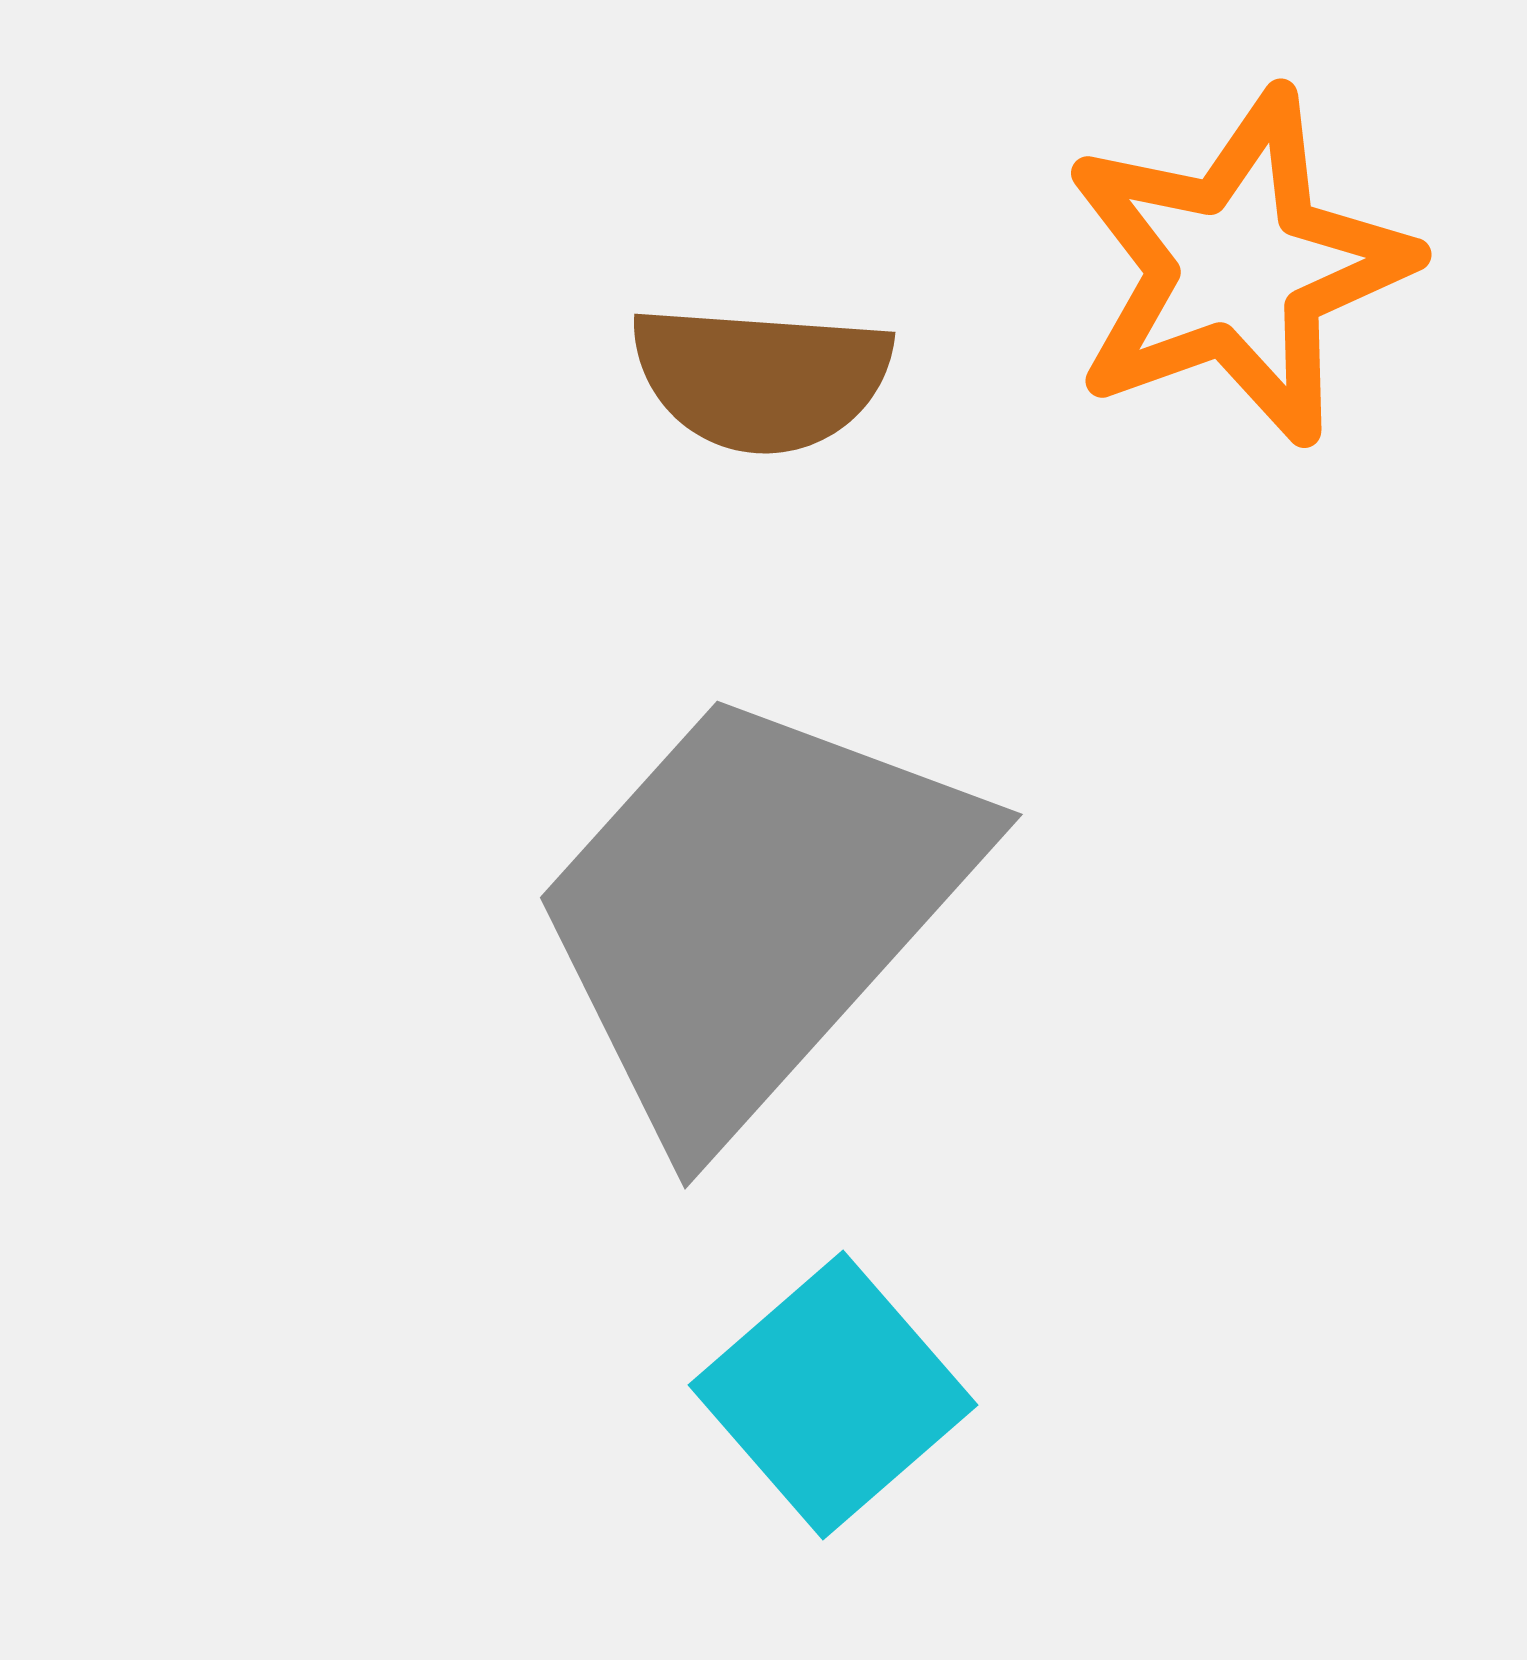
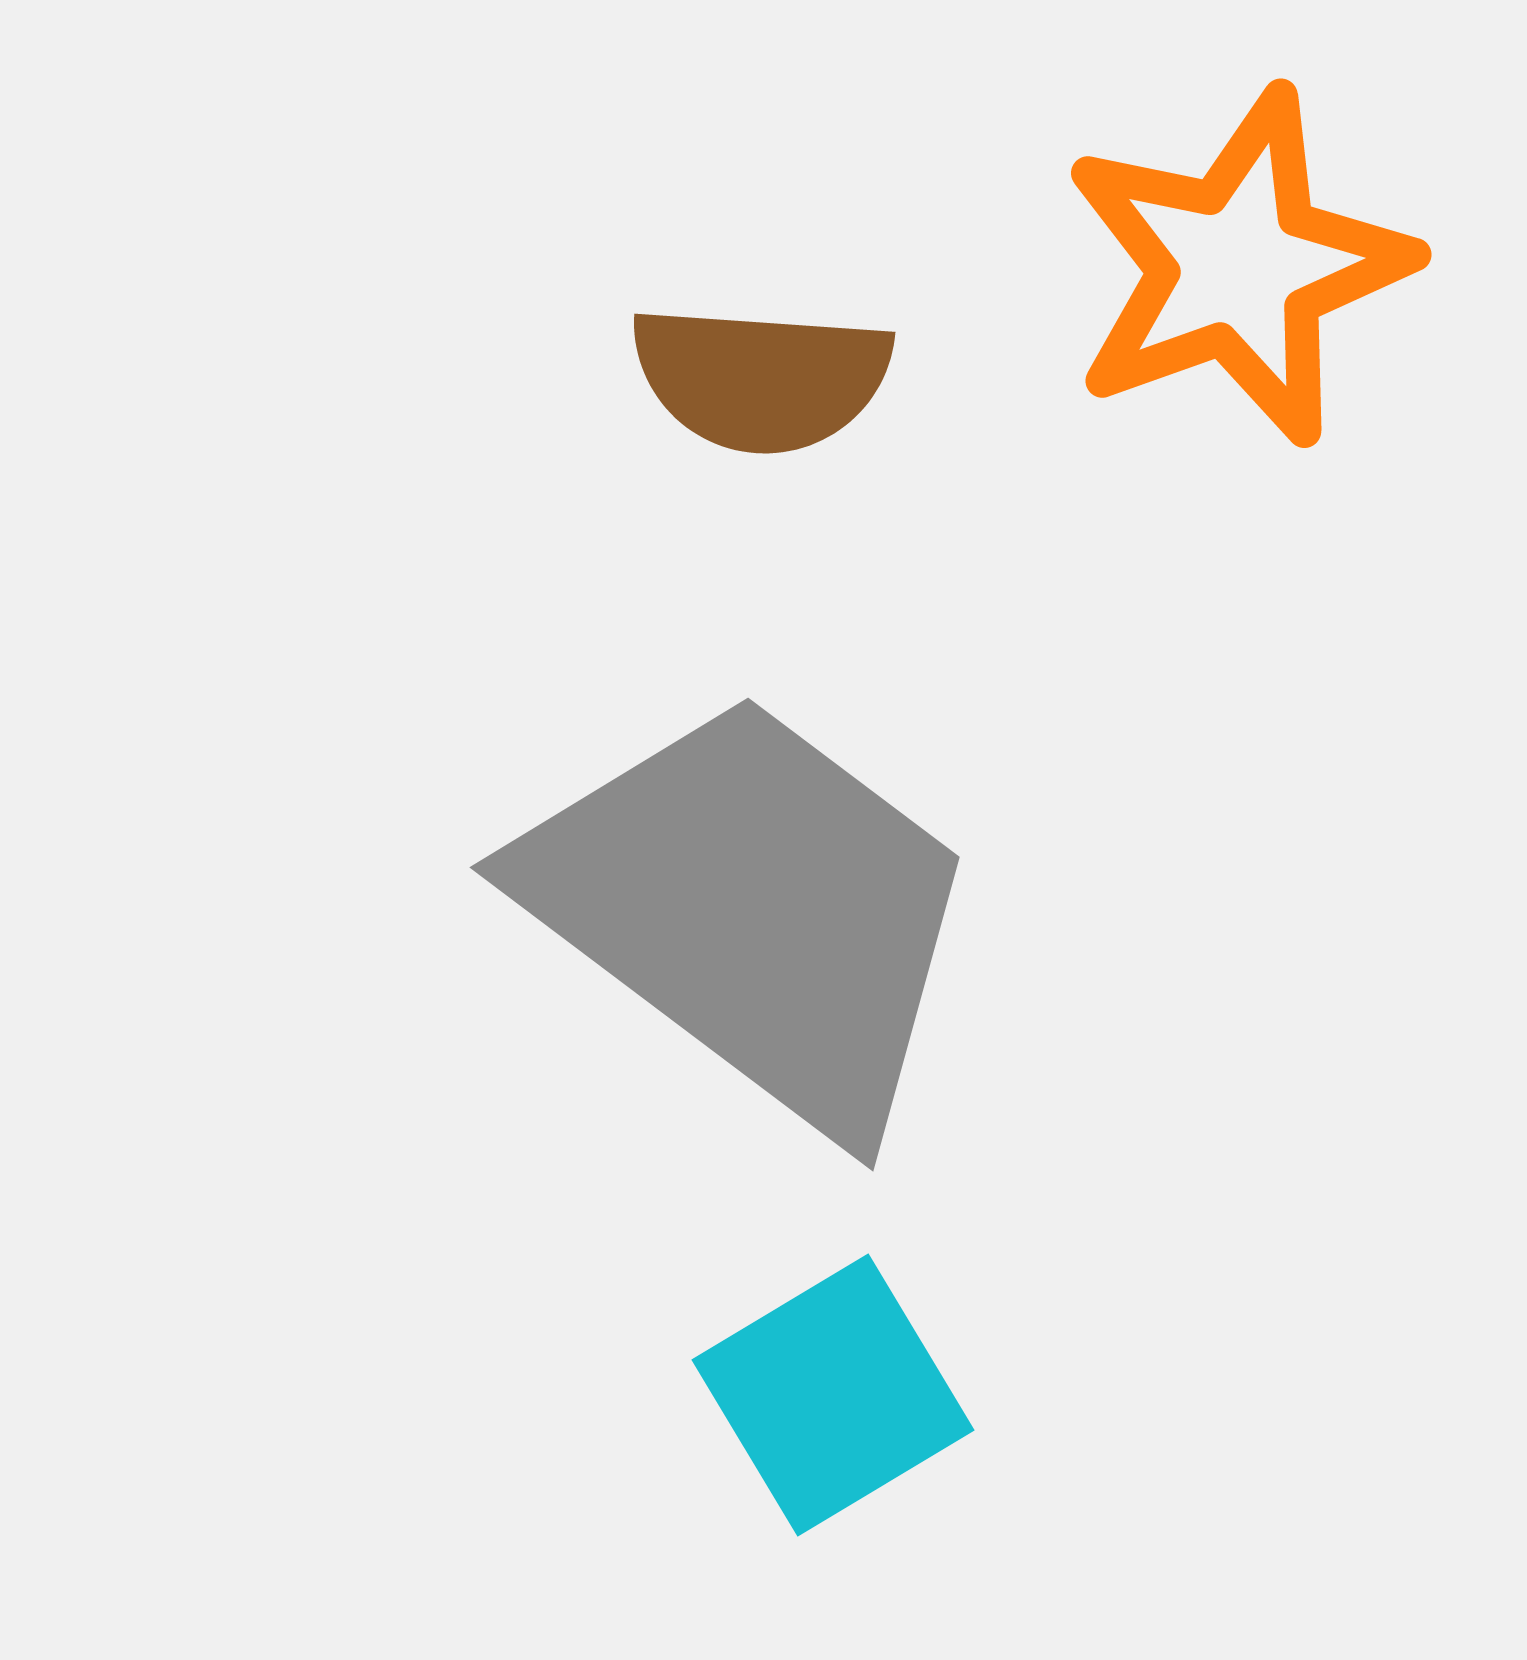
gray trapezoid: rotated 85 degrees clockwise
cyan square: rotated 10 degrees clockwise
